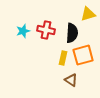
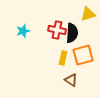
red cross: moved 11 px right
